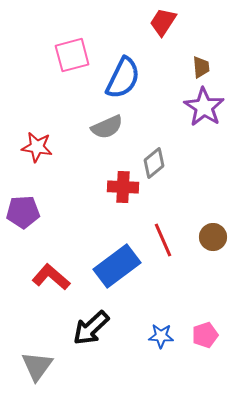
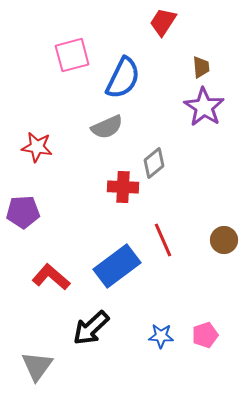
brown circle: moved 11 px right, 3 px down
